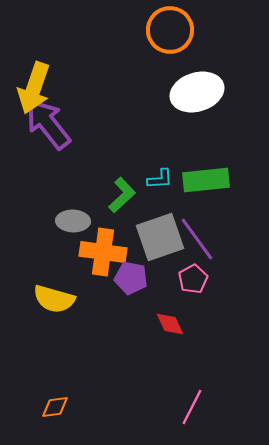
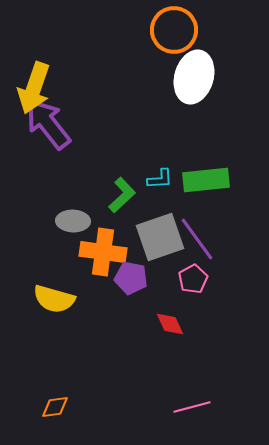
orange circle: moved 4 px right
white ellipse: moved 3 px left, 15 px up; rotated 57 degrees counterclockwise
pink line: rotated 48 degrees clockwise
